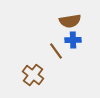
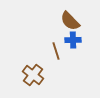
brown semicircle: rotated 55 degrees clockwise
brown line: rotated 18 degrees clockwise
